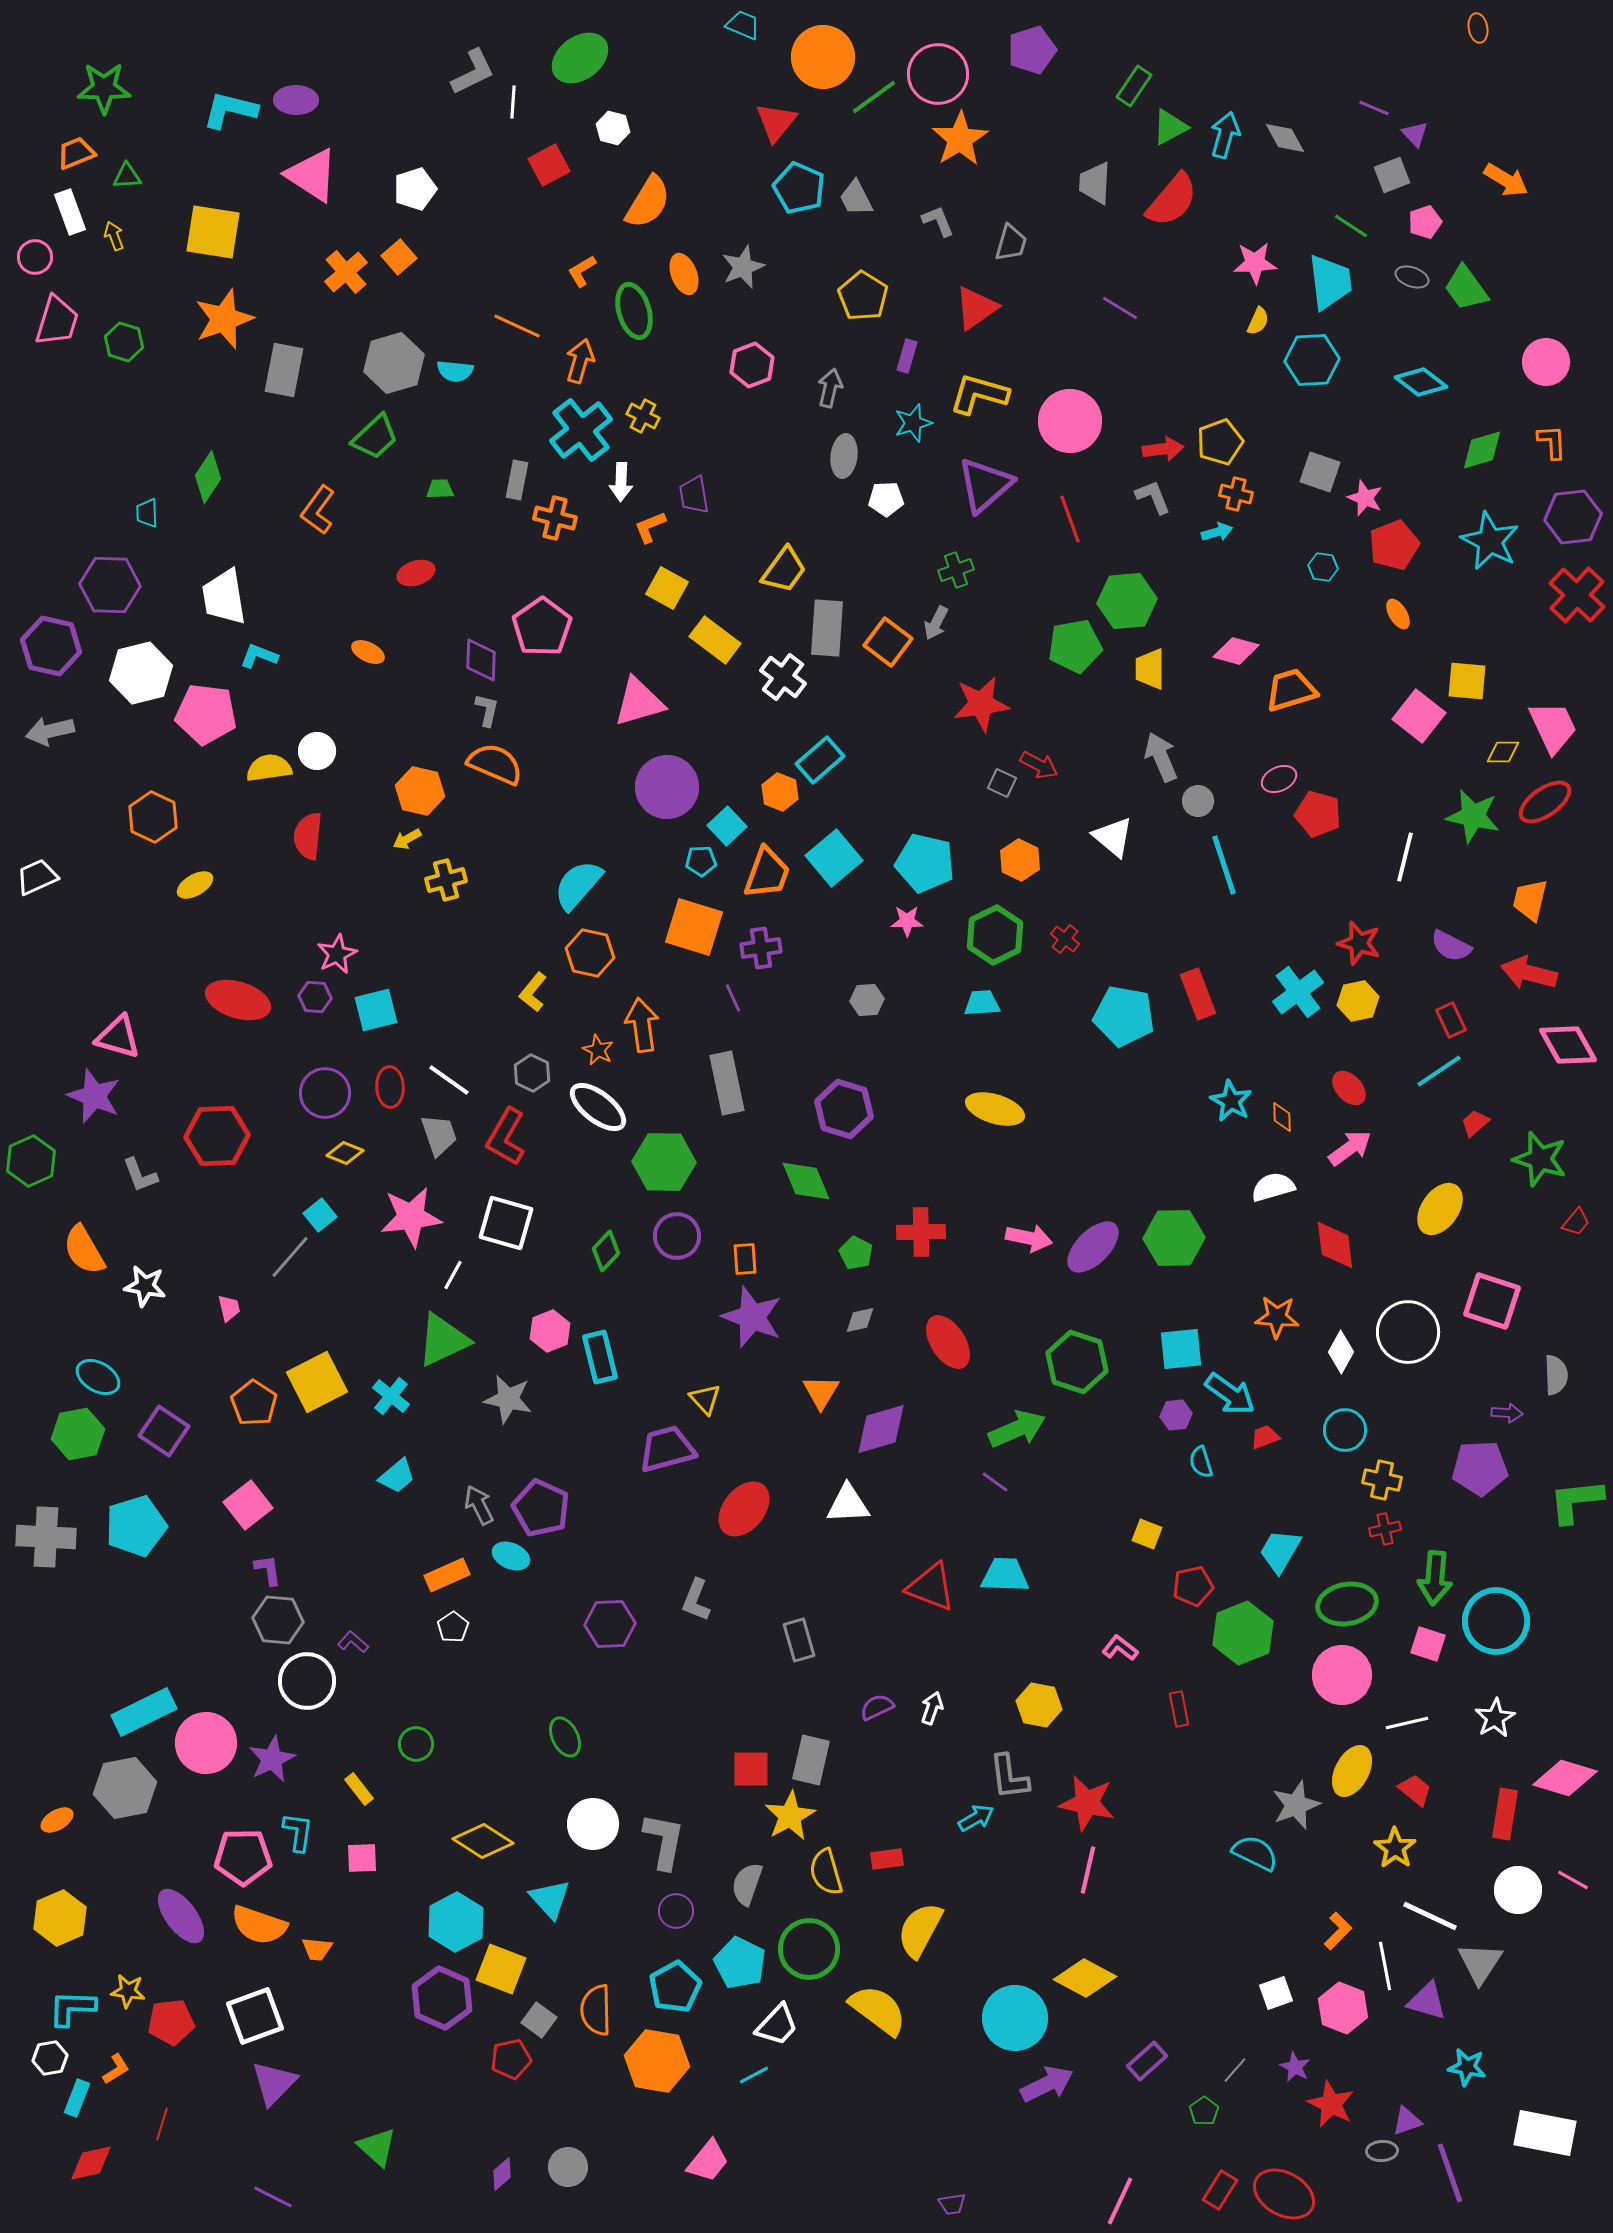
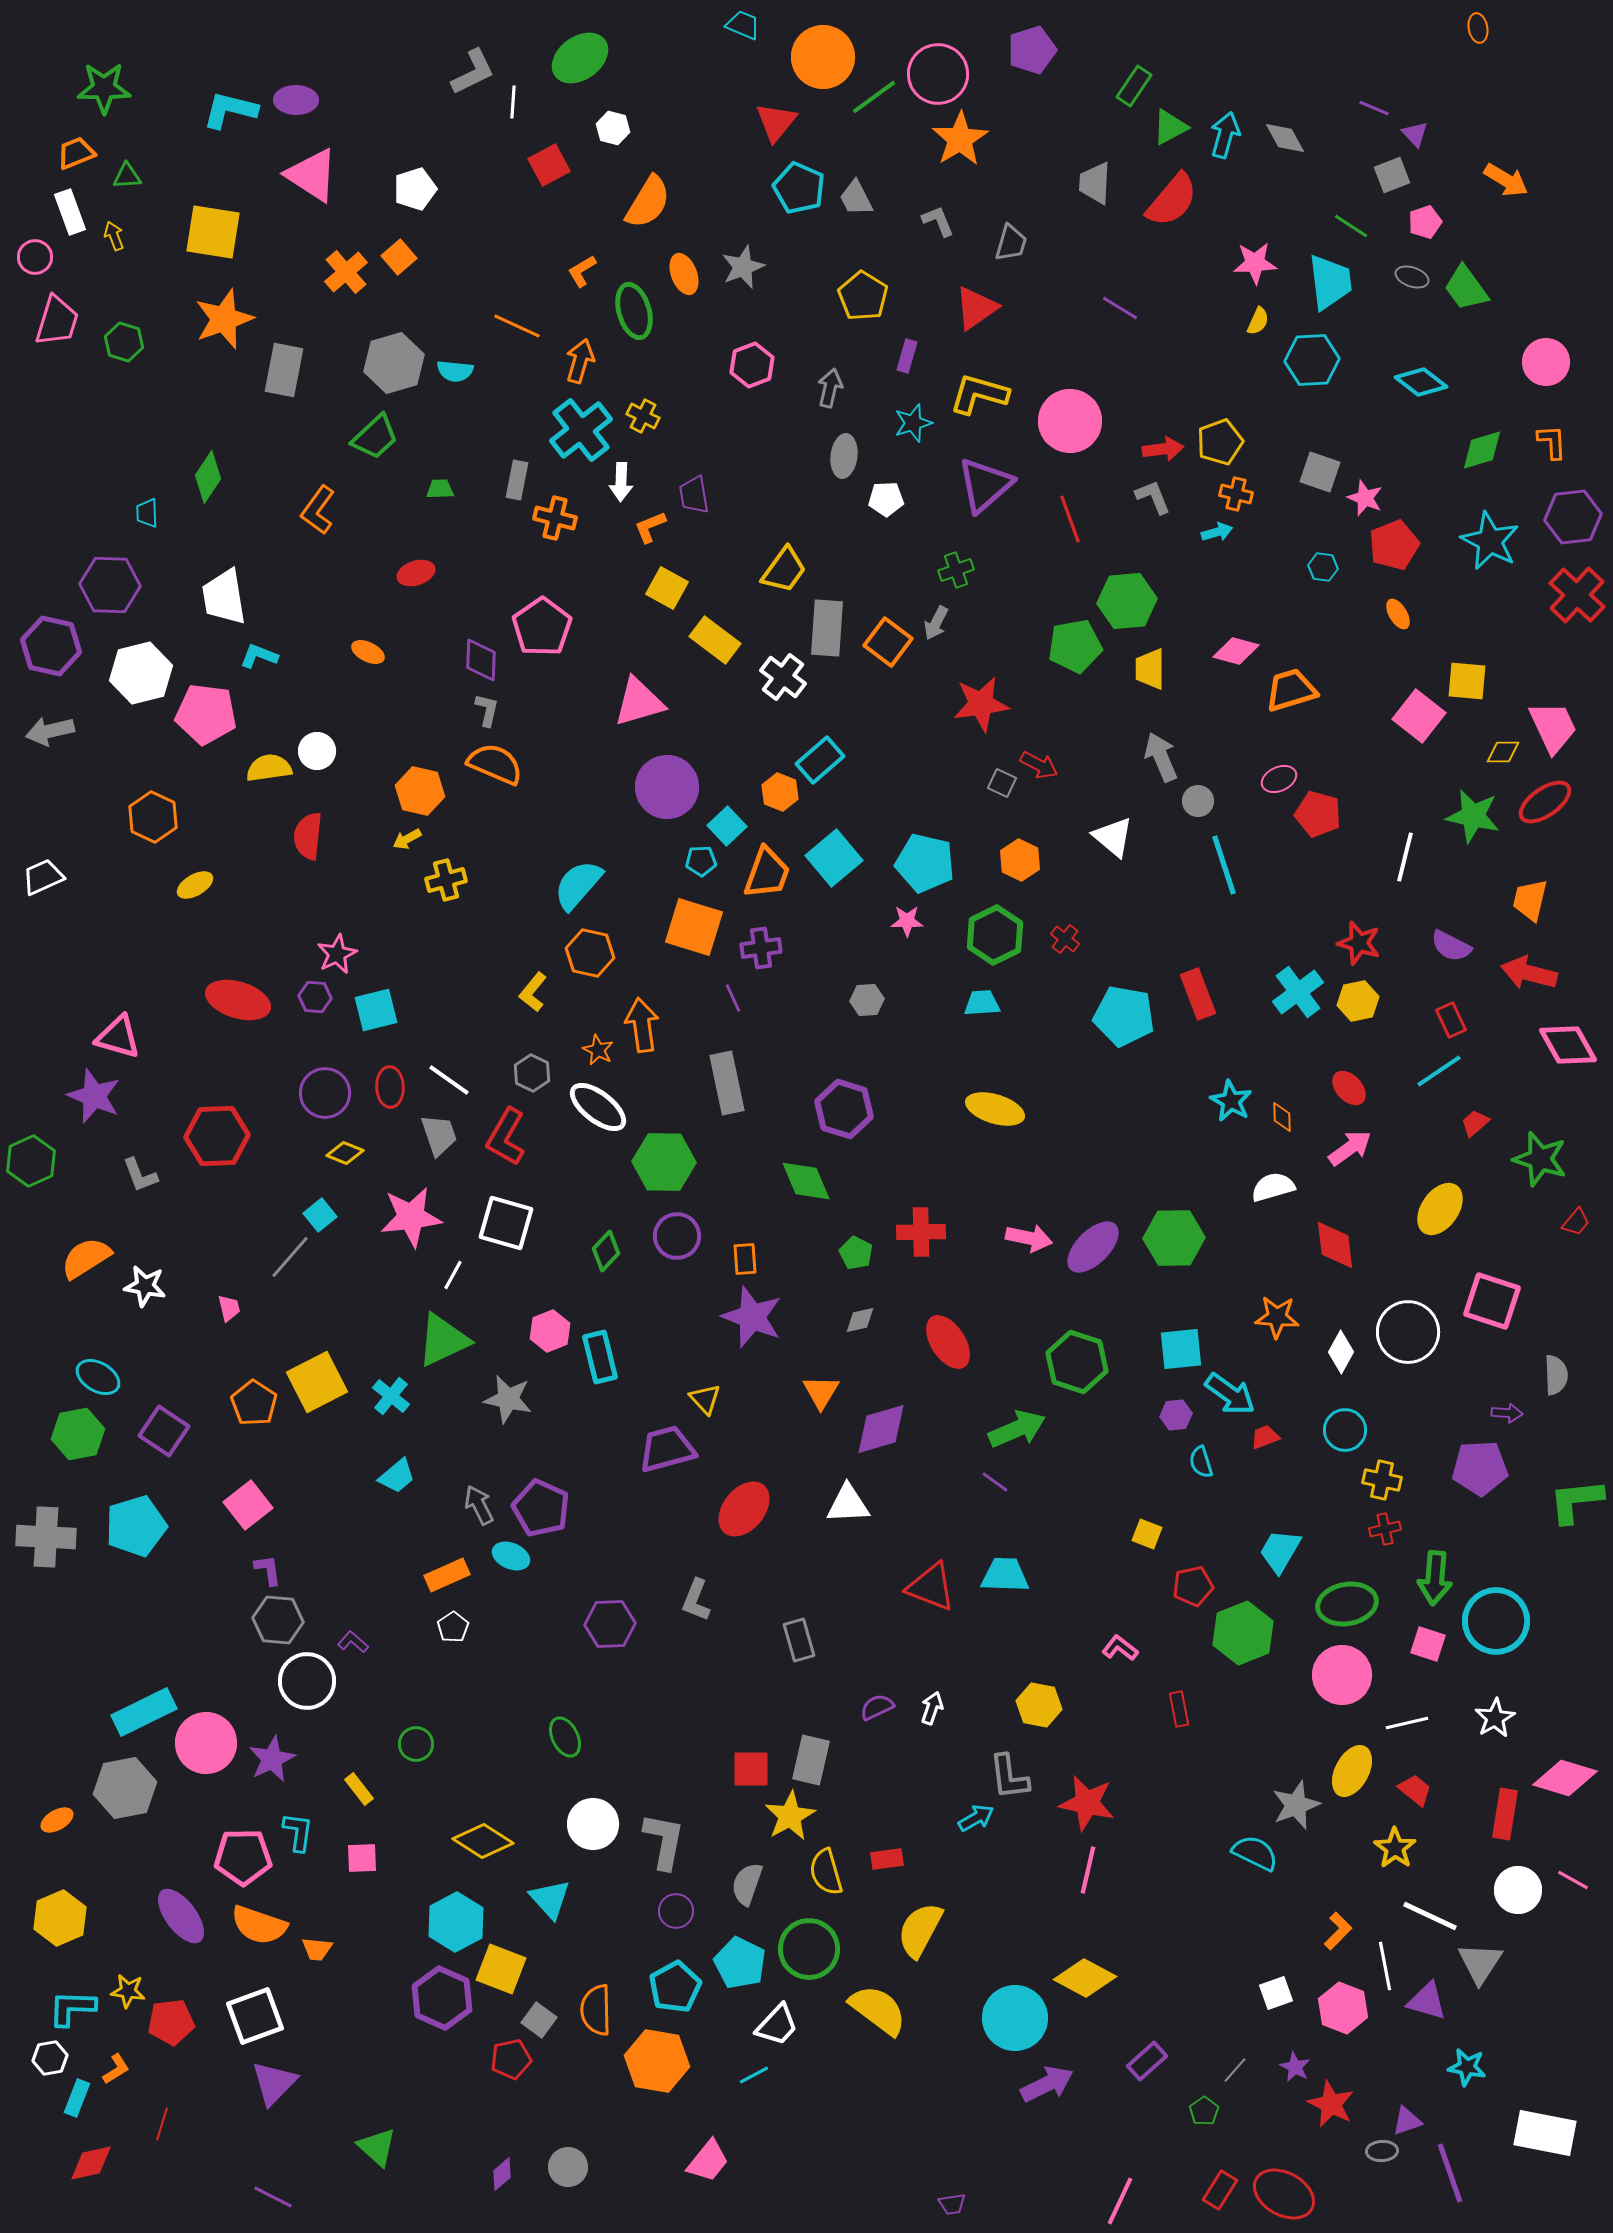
white trapezoid at (37, 877): moved 6 px right
orange semicircle at (84, 1250): moved 2 px right, 8 px down; rotated 88 degrees clockwise
